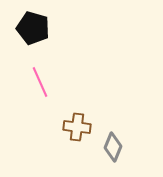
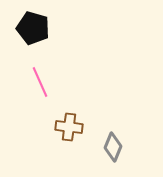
brown cross: moved 8 px left
